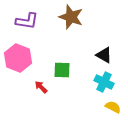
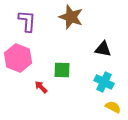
purple L-shape: rotated 95 degrees counterclockwise
black triangle: moved 1 px left, 6 px up; rotated 18 degrees counterclockwise
